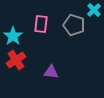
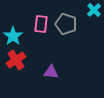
gray pentagon: moved 8 px left, 1 px up
